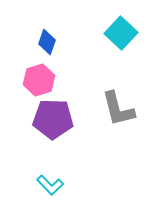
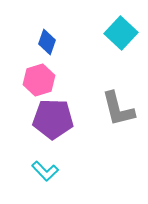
cyan L-shape: moved 5 px left, 14 px up
